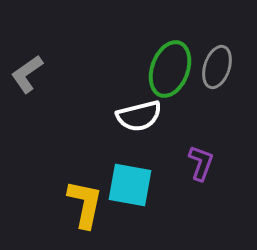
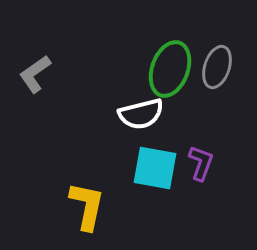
gray L-shape: moved 8 px right
white semicircle: moved 2 px right, 2 px up
cyan square: moved 25 px right, 17 px up
yellow L-shape: moved 2 px right, 2 px down
